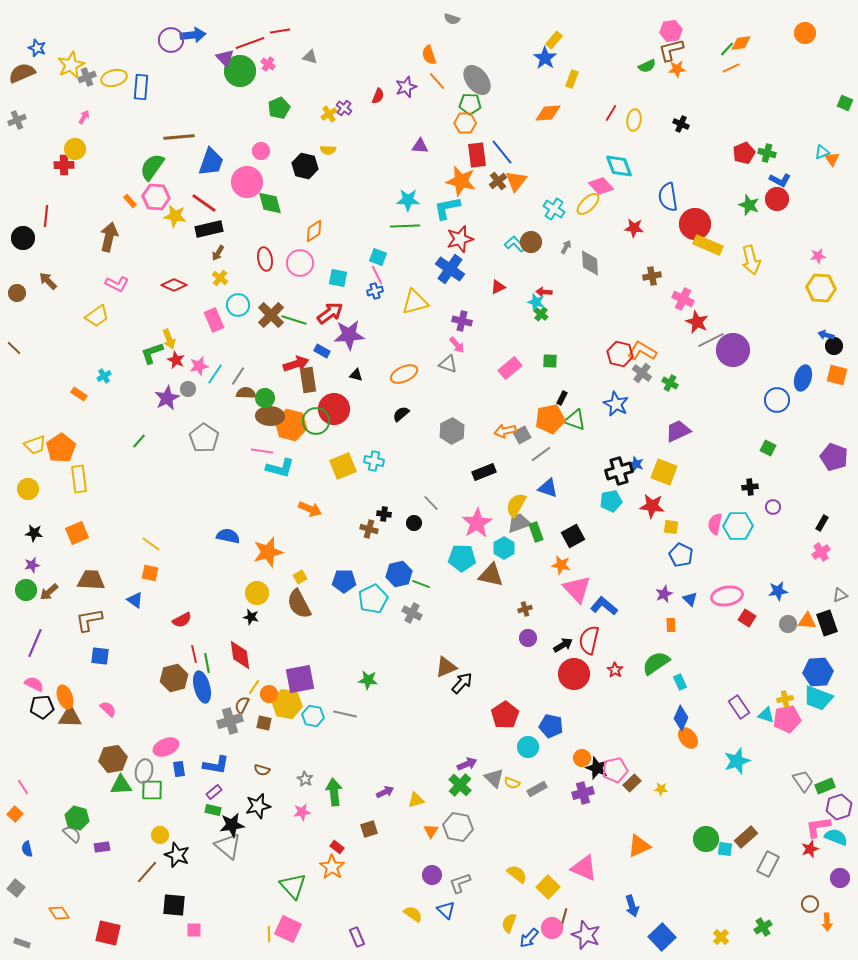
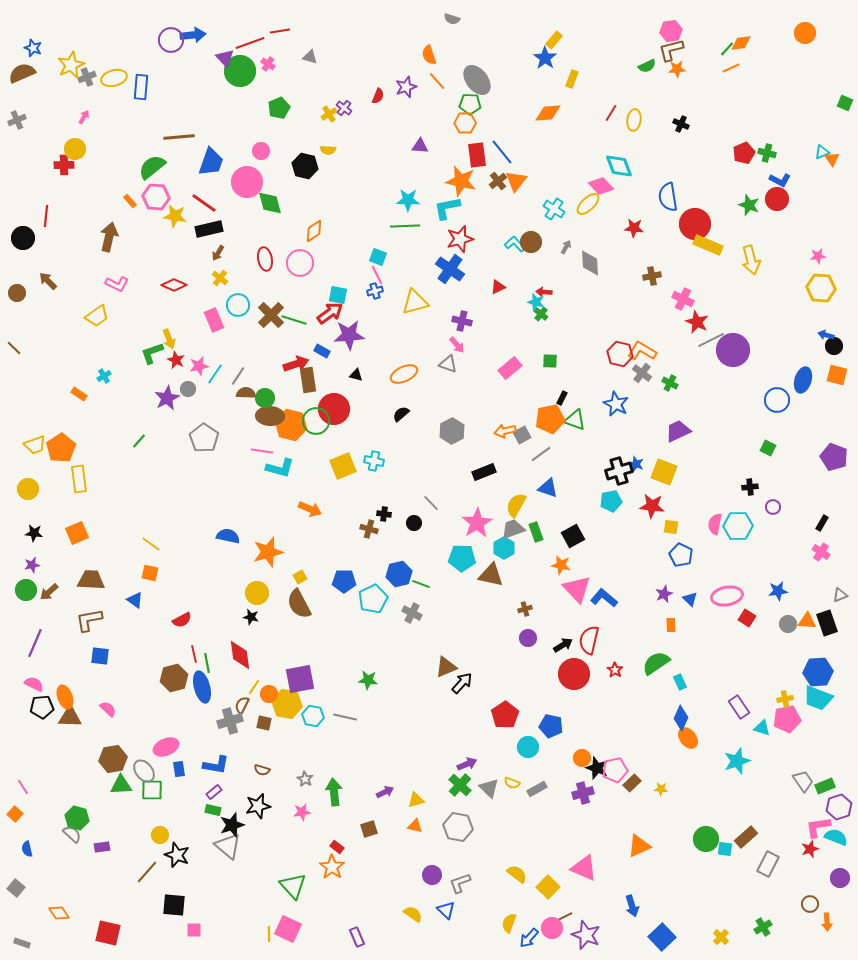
blue star at (37, 48): moved 4 px left
green semicircle at (152, 167): rotated 16 degrees clockwise
cyan square at (338, 278): moved 17 px down
blue ellipse at (803, 378): moved 2 px down
gray trapezoid at (519, 523): moved 6 px left, 6 px down
pink cross at (821, 552): rotated 24 degrees counterclockwise
blue L-shape at (604, 606): moved 8 px up
gray line at (345, 714): moved 3 px down
cyan triangle at (766, 715): moved 4 px left, 13 px down
gray ellipse at (144, 771): rotated 50 degrees counterclockwise
gray triangle at (494, 778): moved 5 px left, 10 px down
black star at (232, 825): rotated 10 degrees counterclockwise
orange triangle at (431, 831): moved 16 px left, 5 px up; rotated 49 degrees counterclockwise
brown line at (564, 917): rotated 48 degrees clockwise
